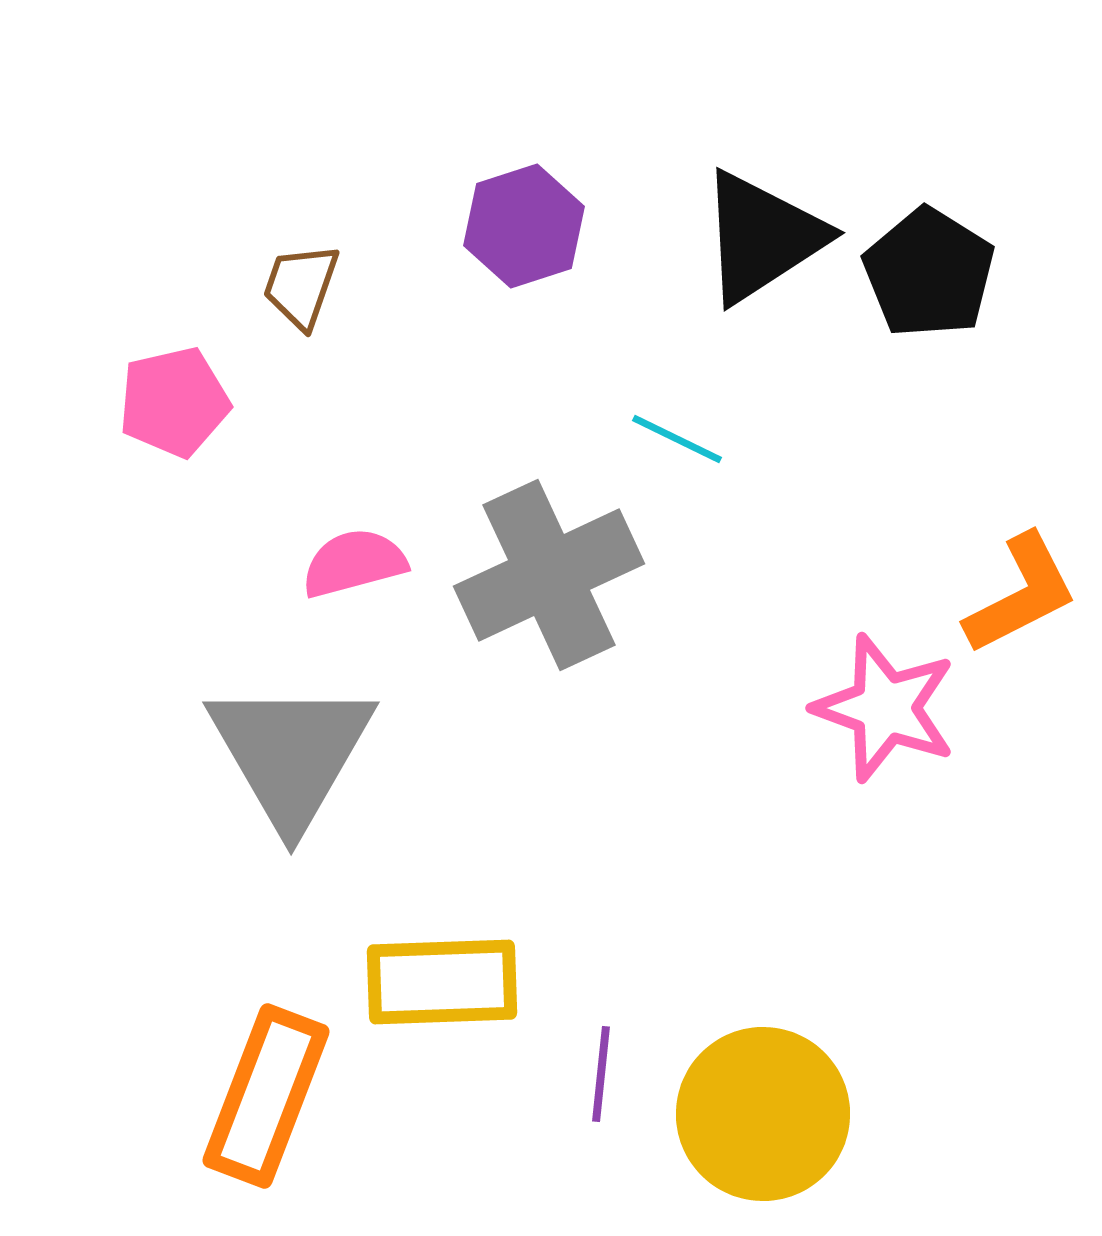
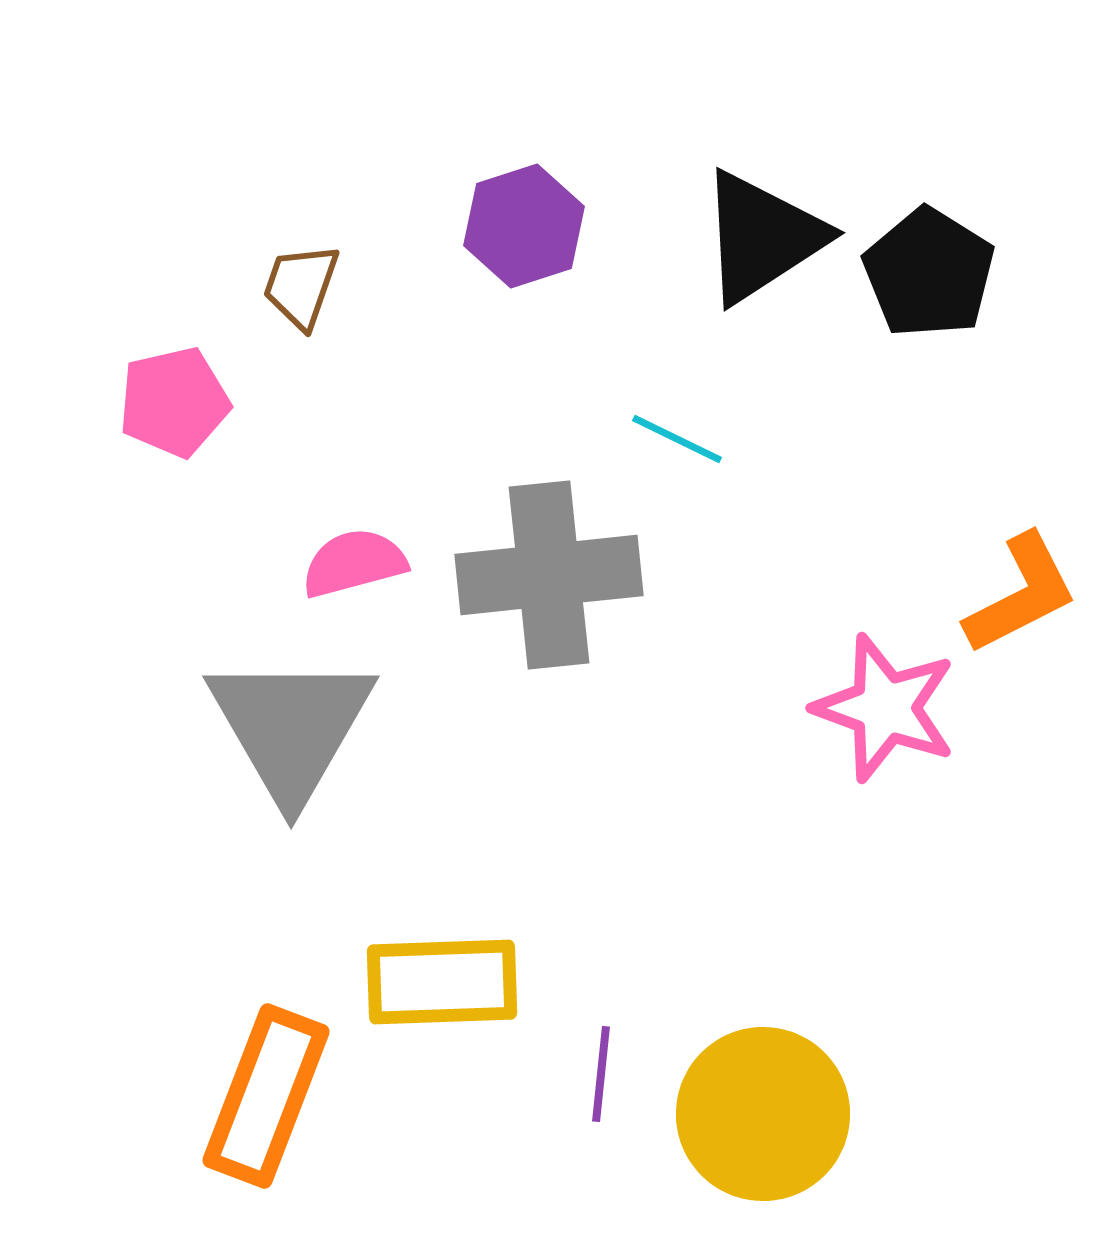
gray cross: rotated 19 degrees clockwise
gray triangle: moved 26 px up
